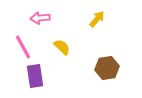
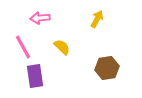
yellow arrow: rotated 12 degrees counterclockwise
